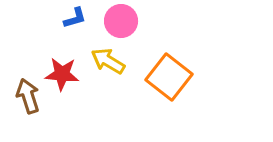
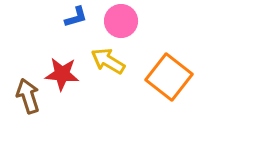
blue L-shape: moved 1 px right, 1 px up
